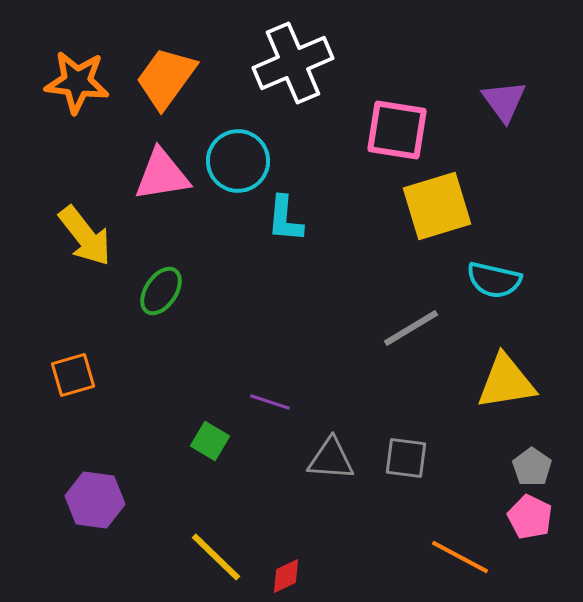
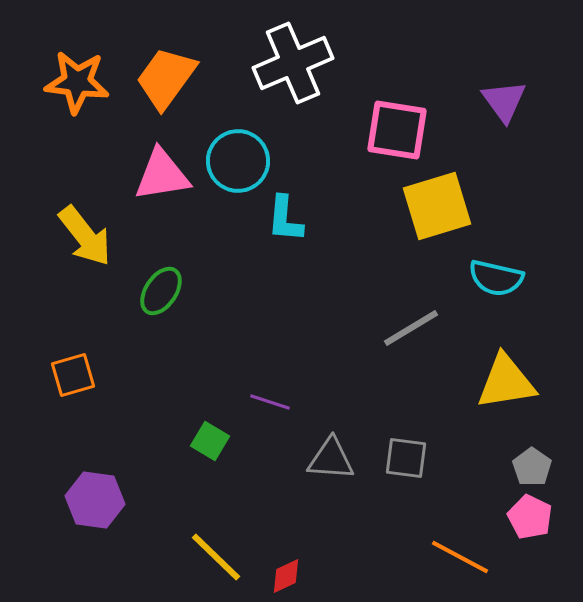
cyan semicircle: moved 2 px right, 2 px up
